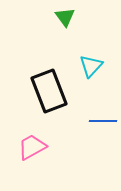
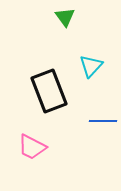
pink trapezoid: rotated 124 degrees counterclockwise
